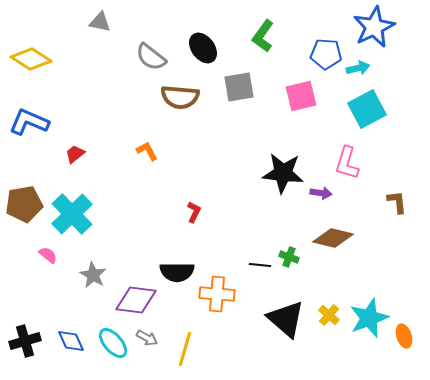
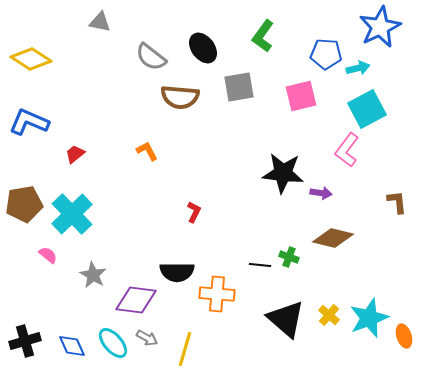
blue star: moved 6 px right
pink L-shape: moved 13 px up; rotated 20 degrees clockwise
blue diamond: moved 1 px right, 5 px down
